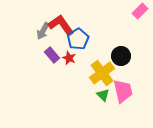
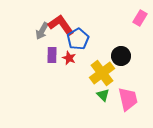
pink rectangle: moved 7 px down; rotated 14 degrees counterclockwise
gray arrow: moved 1 px left
purple rectangle: rotated 42 degrees clockwise
pink trapezoid: moved 5 px right, 8 px down
